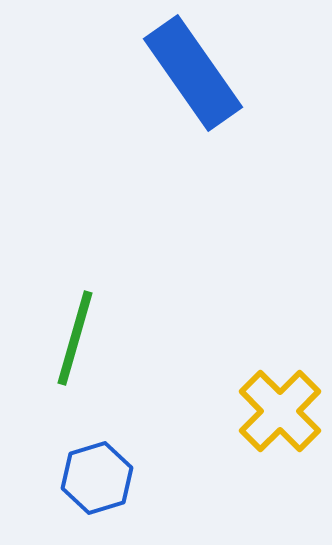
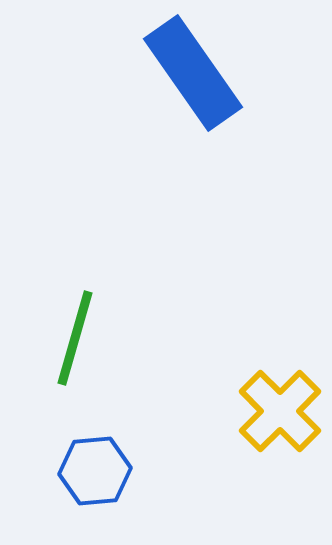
blue hexagon: moved 2 px left, 7 px up; rotated 12 degrees clockwise
